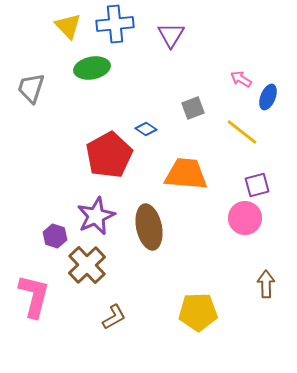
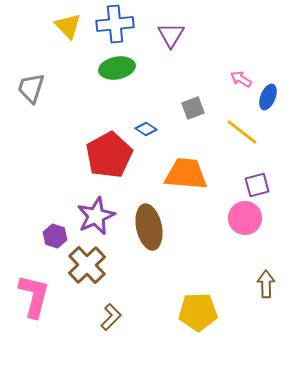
green ellipse: moved 25 px right
brown L-shape: moved 3 px left; rotated 16 degrees counterclockwise
